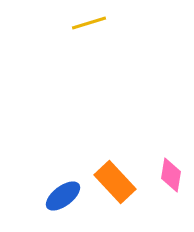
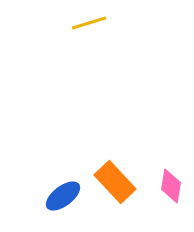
pink diamond: moved 11 px down
